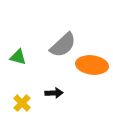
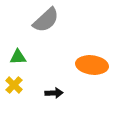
gray semicircle: moved 17 px left, 25 px up
green triangle: rotated 18 degrees counterclockwise
yellow cross: moved 8 px left, 18 px up
